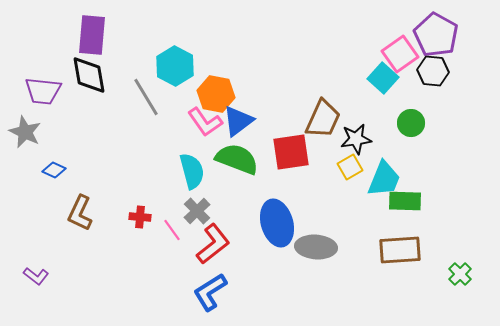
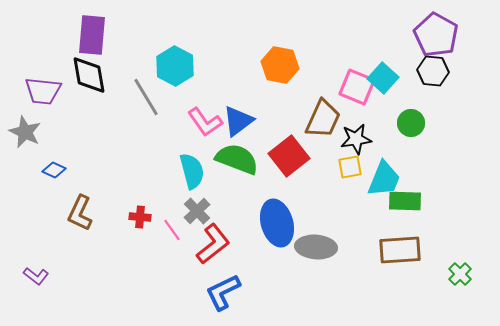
pink square: moved 43 px left, 33 px down; rotated 33 degrees counterclockwise
orange hexagon: moved 64 px right, 29 px up
red square: moved 2 px left, 4 px down; rotated 30 degrees counterclockwise
yellow square: rotated 20 degrees clockwise
blue L-shape: moved 13 px right; rotated 6 degrees clockwise
